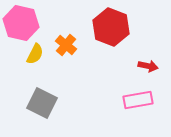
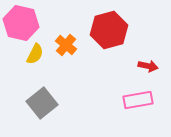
red hexagon: moved 2 px left, 3 px down; rotated 24 degrees clockwise
gray square: rotated 24 degrees clockwise
